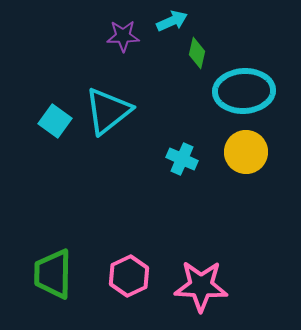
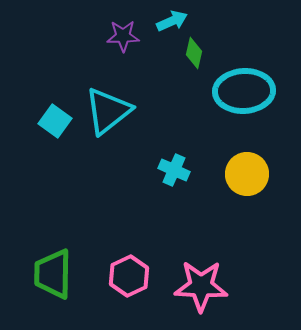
green diamond: moved 3 px left
yellow circle: moved 1 px right, 22 px down
cyan cross: moved 8 px left, 11 px down
